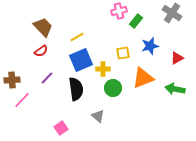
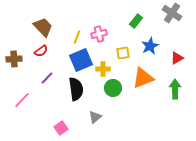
pink cross: moved 20 px left, 23 px down
yellow line: rotated 40 degrees counterclockwise
blue star: rotated 12 degrees counterclockwise
brown cross: moved 2 px right, 21 px up
green arrow: rotated 78 degrees clockwise
gray triangle: moved 3 px left, 1 px down; rotated 40 degrees clockwise
